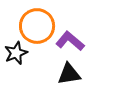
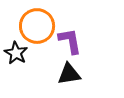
purple L-shape: rotated 40 degrees clockwise
black star: rotated 20 degrees counterclockwise
